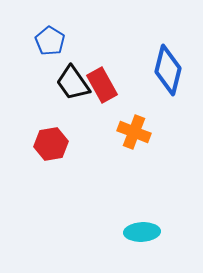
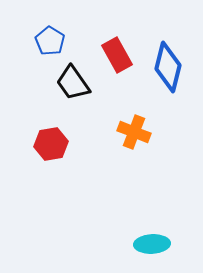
blue diamond: moved 3 px up
red rectangle: moved 15 px right, 30 px up
cyan ellipse: moved 10 px right, 12 px down
